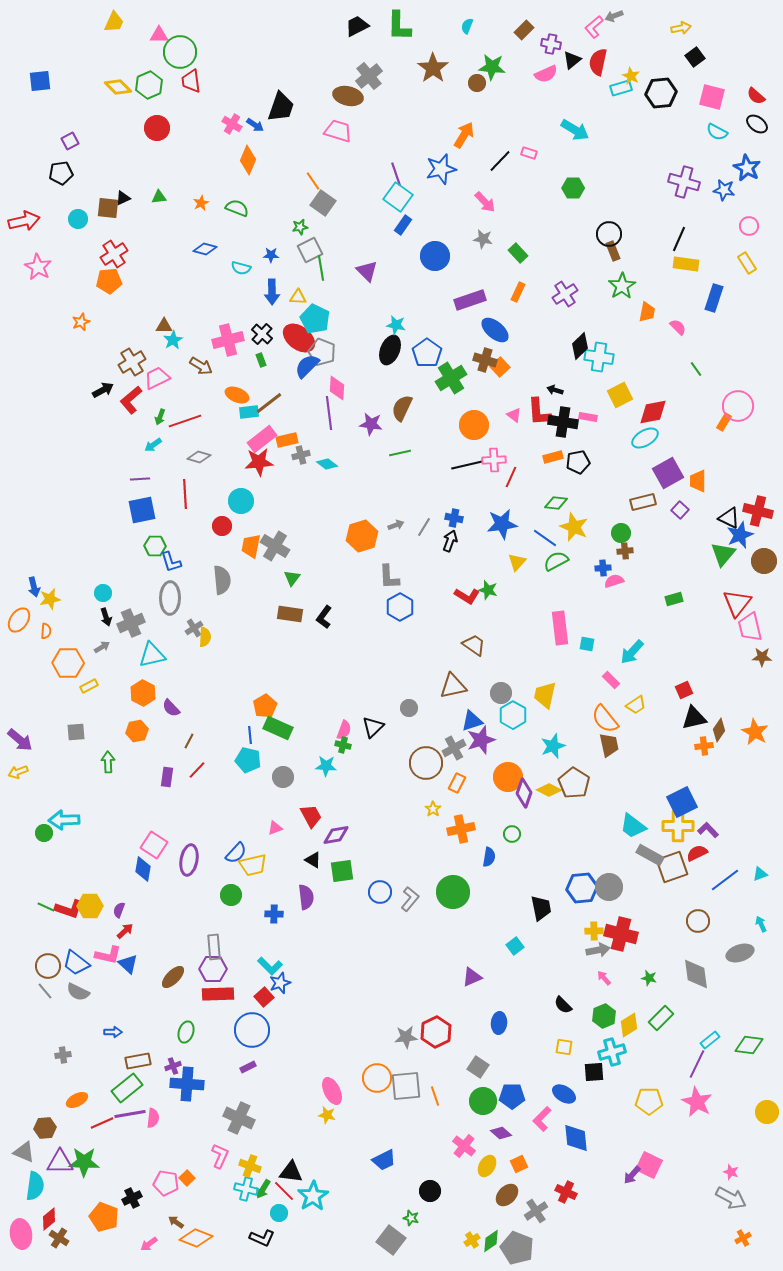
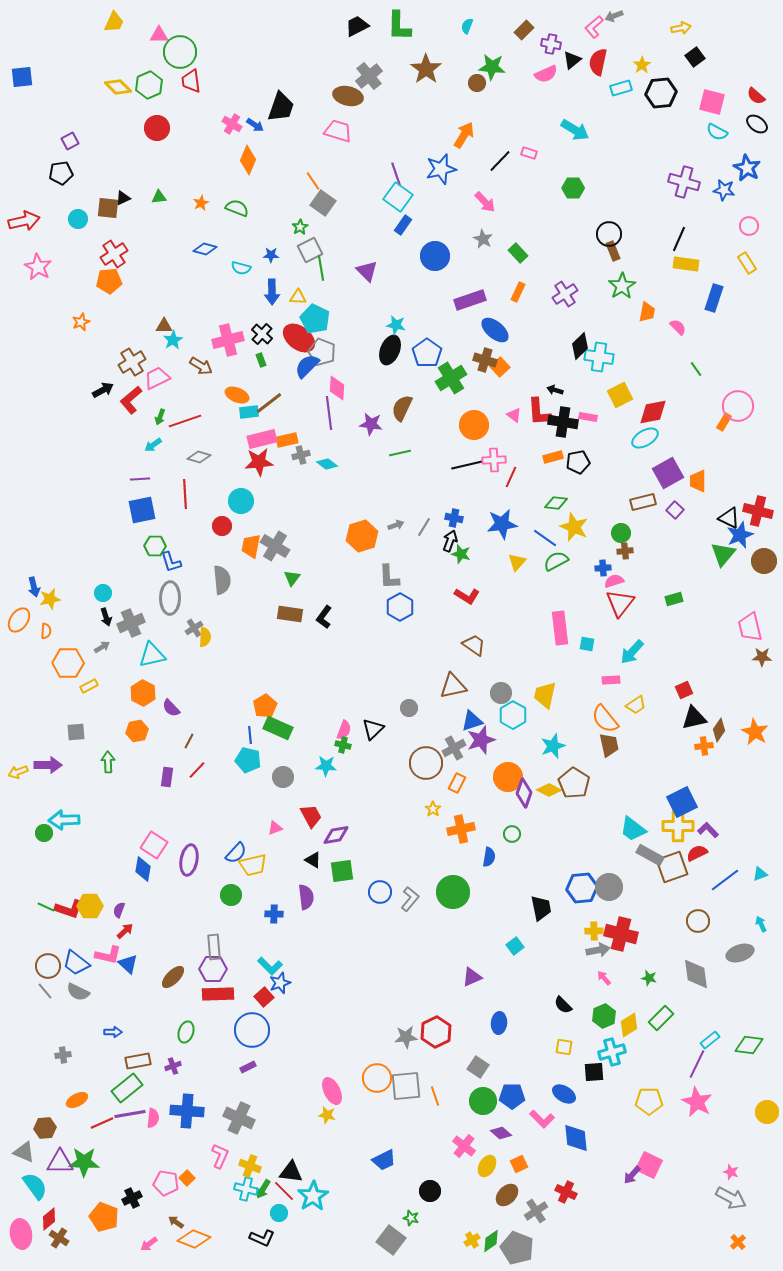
brown star at (433, 68): moved 7 px left, 1 px down
yellow star at (631, 76): moved 11 px right, 11 px up; rotated 12 degrees clockwise
blue square at (40, 81): moved 18 px left, 4 px up
pink square at (712, 97): moved 5 px down
green star at (300, 227): rotated 21 degrees counterclockwise
gray star at (483, 239): rotated 18 degrees clockwise
pink rectangle at (262, 439): rotated 24 degrees clockwise
purple square at (680, 510): moved 5 px left
green star at (488, 590): moved 27 px left, 36 px up
red triangle at (737, 603): moved 117 px left
pink rectangle at (611, 680): rotated 48 degrees counterclockwise
black triangle at (373, 727): moved 2 px down
purple arrow at (20, 740): moved 28 px right, 25 px down; rotated 40 degrees counterclockwise
cyan trapezoid at (633, 826): moved 3 px down
blue cross at (187, 1084): moved 27 px down
pink L-shape at (542, 1119): rotated 90 degrees counterclockwise
cyan semicircle at (35, 1186): rotated 44 degrees counterclockwise
orange diamond at (196, 1238): moved 2 px left, 1 px down
orange cross at (743, 1238): moved 5 px left, 4 px down; rotated 14 degrees counterclockwise
